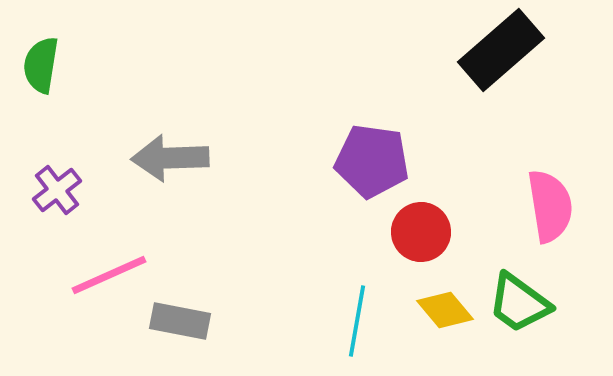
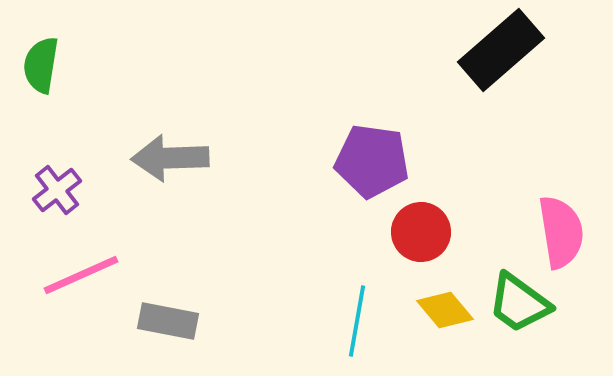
pink semicircle: moved 11 px right, 26 px down
pink line: moved 28 px left
gray rectangle: moved 12 px left
